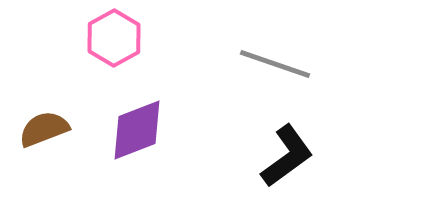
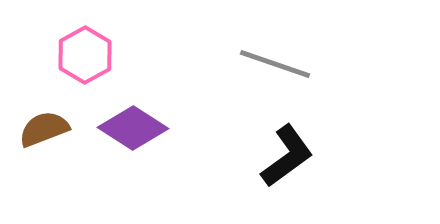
pink hexagon: moved 29 px left, 17 px down
purple diamond: moved 4 px left, 2 px up; rotated 54 degrees clockwise
